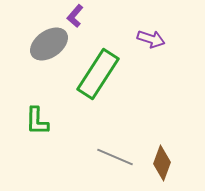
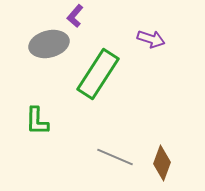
gray ellipse: rotated 21 degrees clockwise
